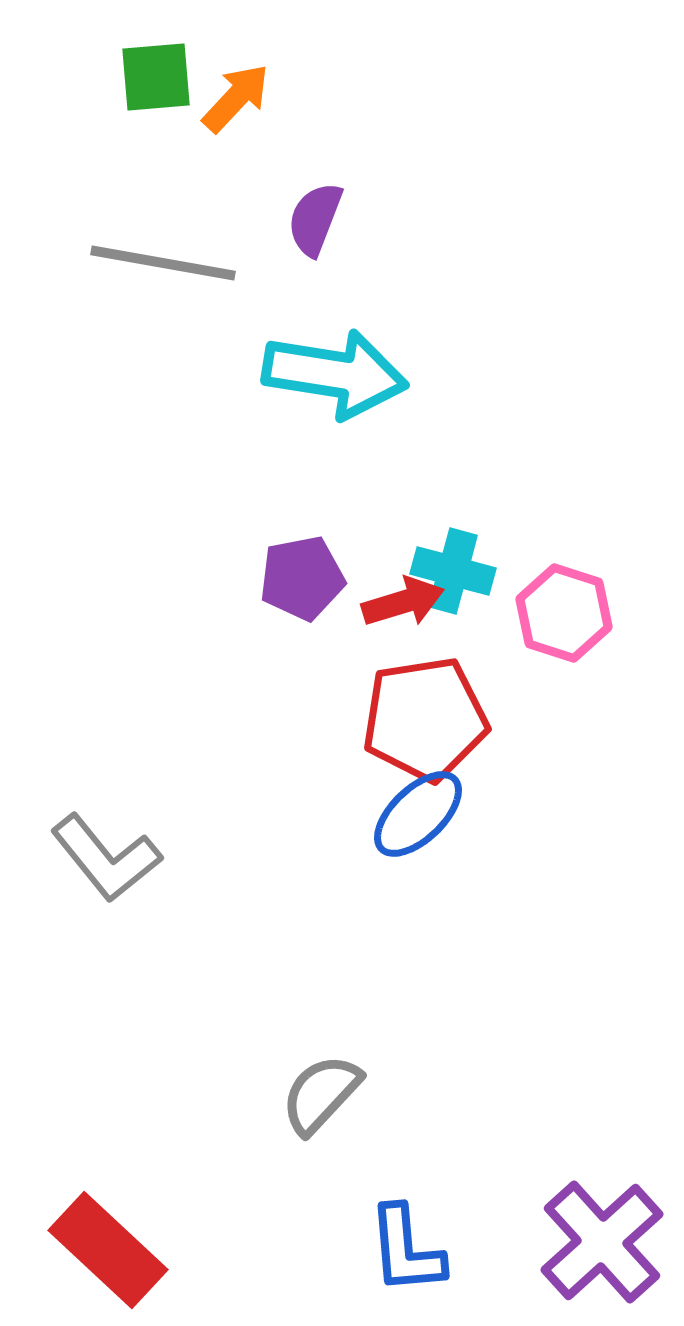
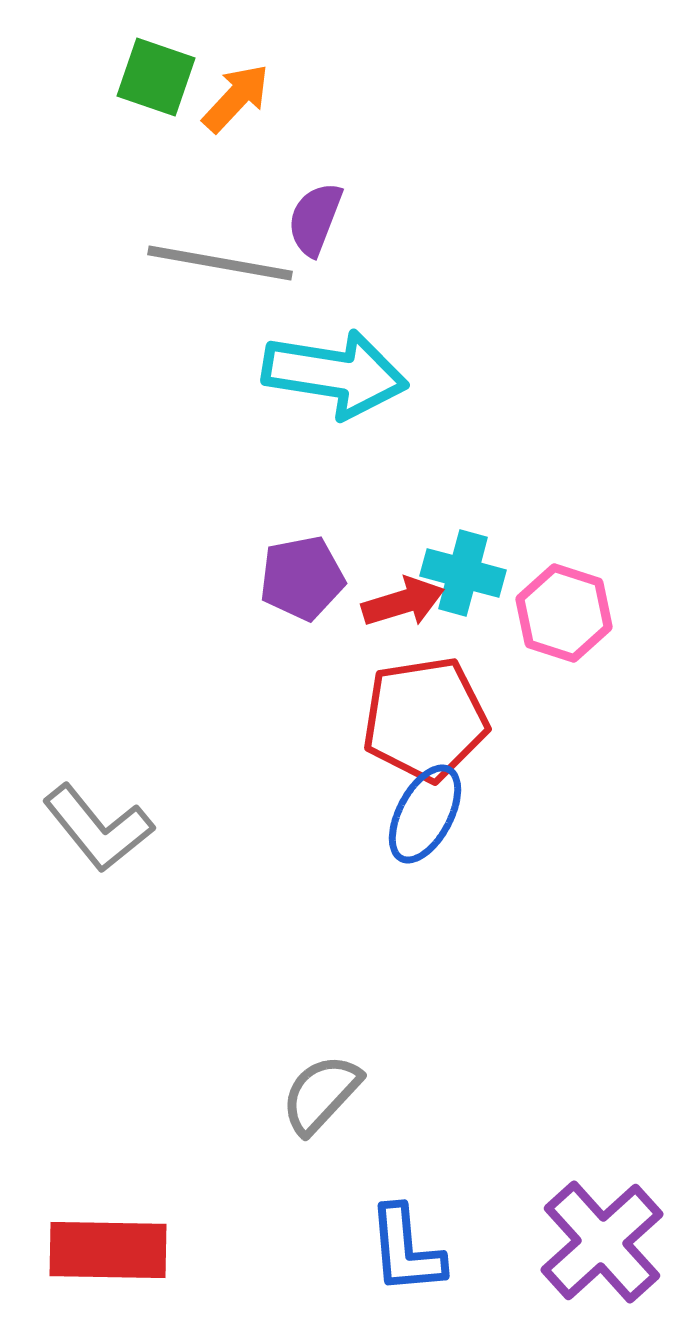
green square: rotated 24 degrees clockwise
gray line: moved 57 px right
cyan cross: moved 10 px right, 2 px down
blue ellipse: moved 7 px right; rotated 18 degrees counterclockwise
gray L-shape: moved 8 px left, 30 px up
red rectangle: rotated 42 degrees counterclockwise
